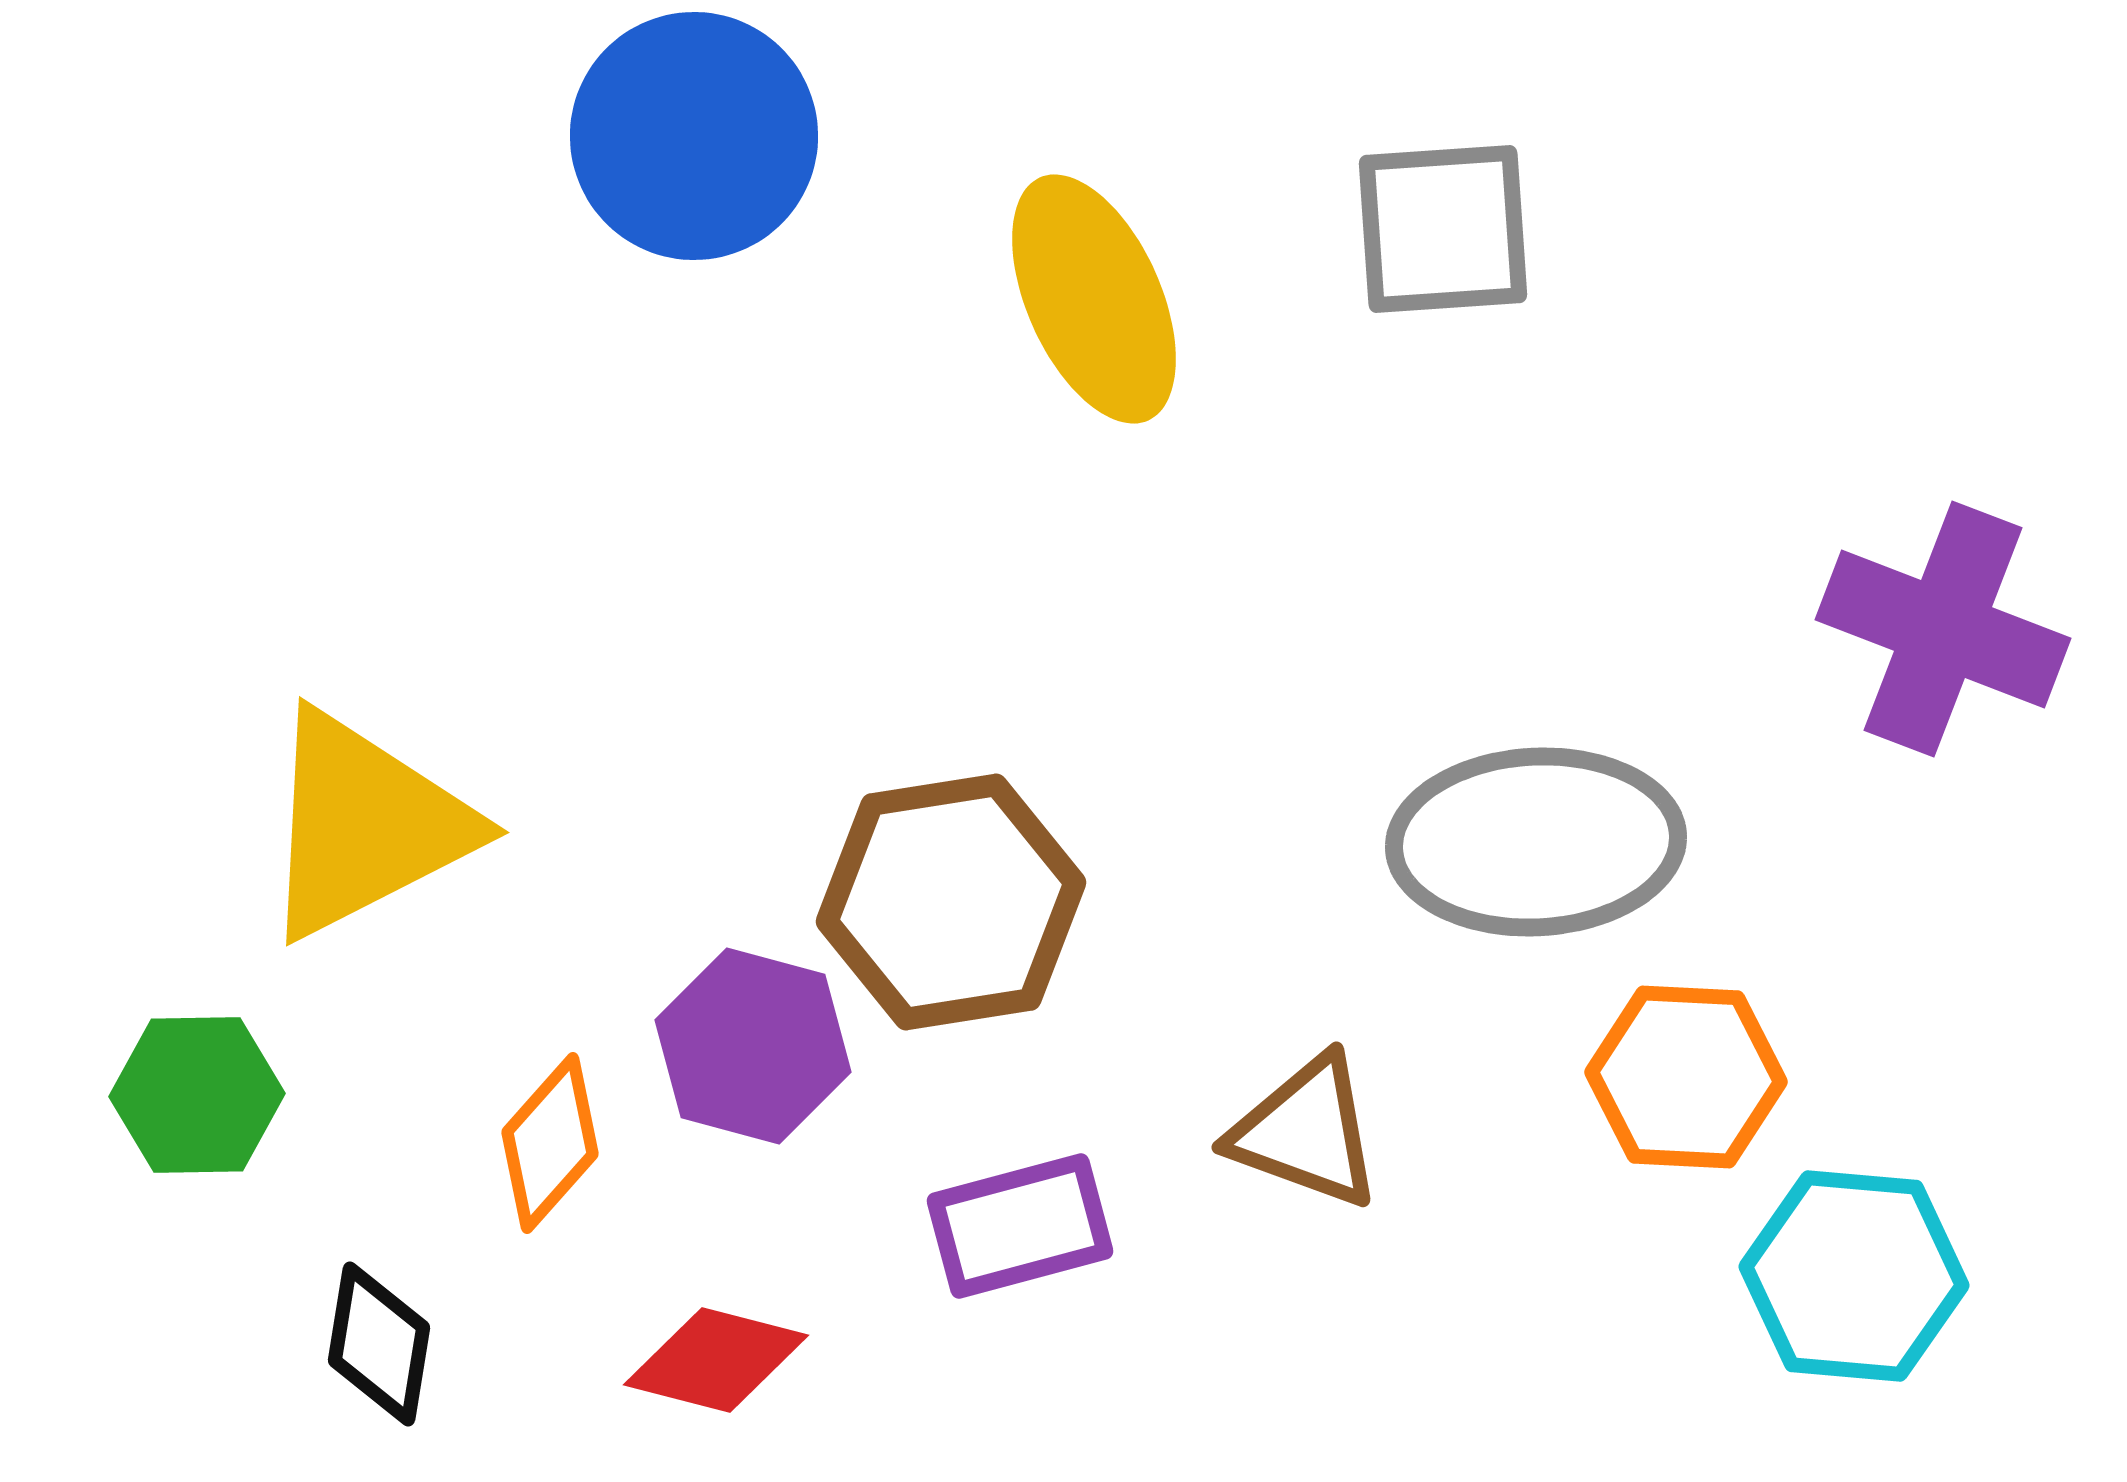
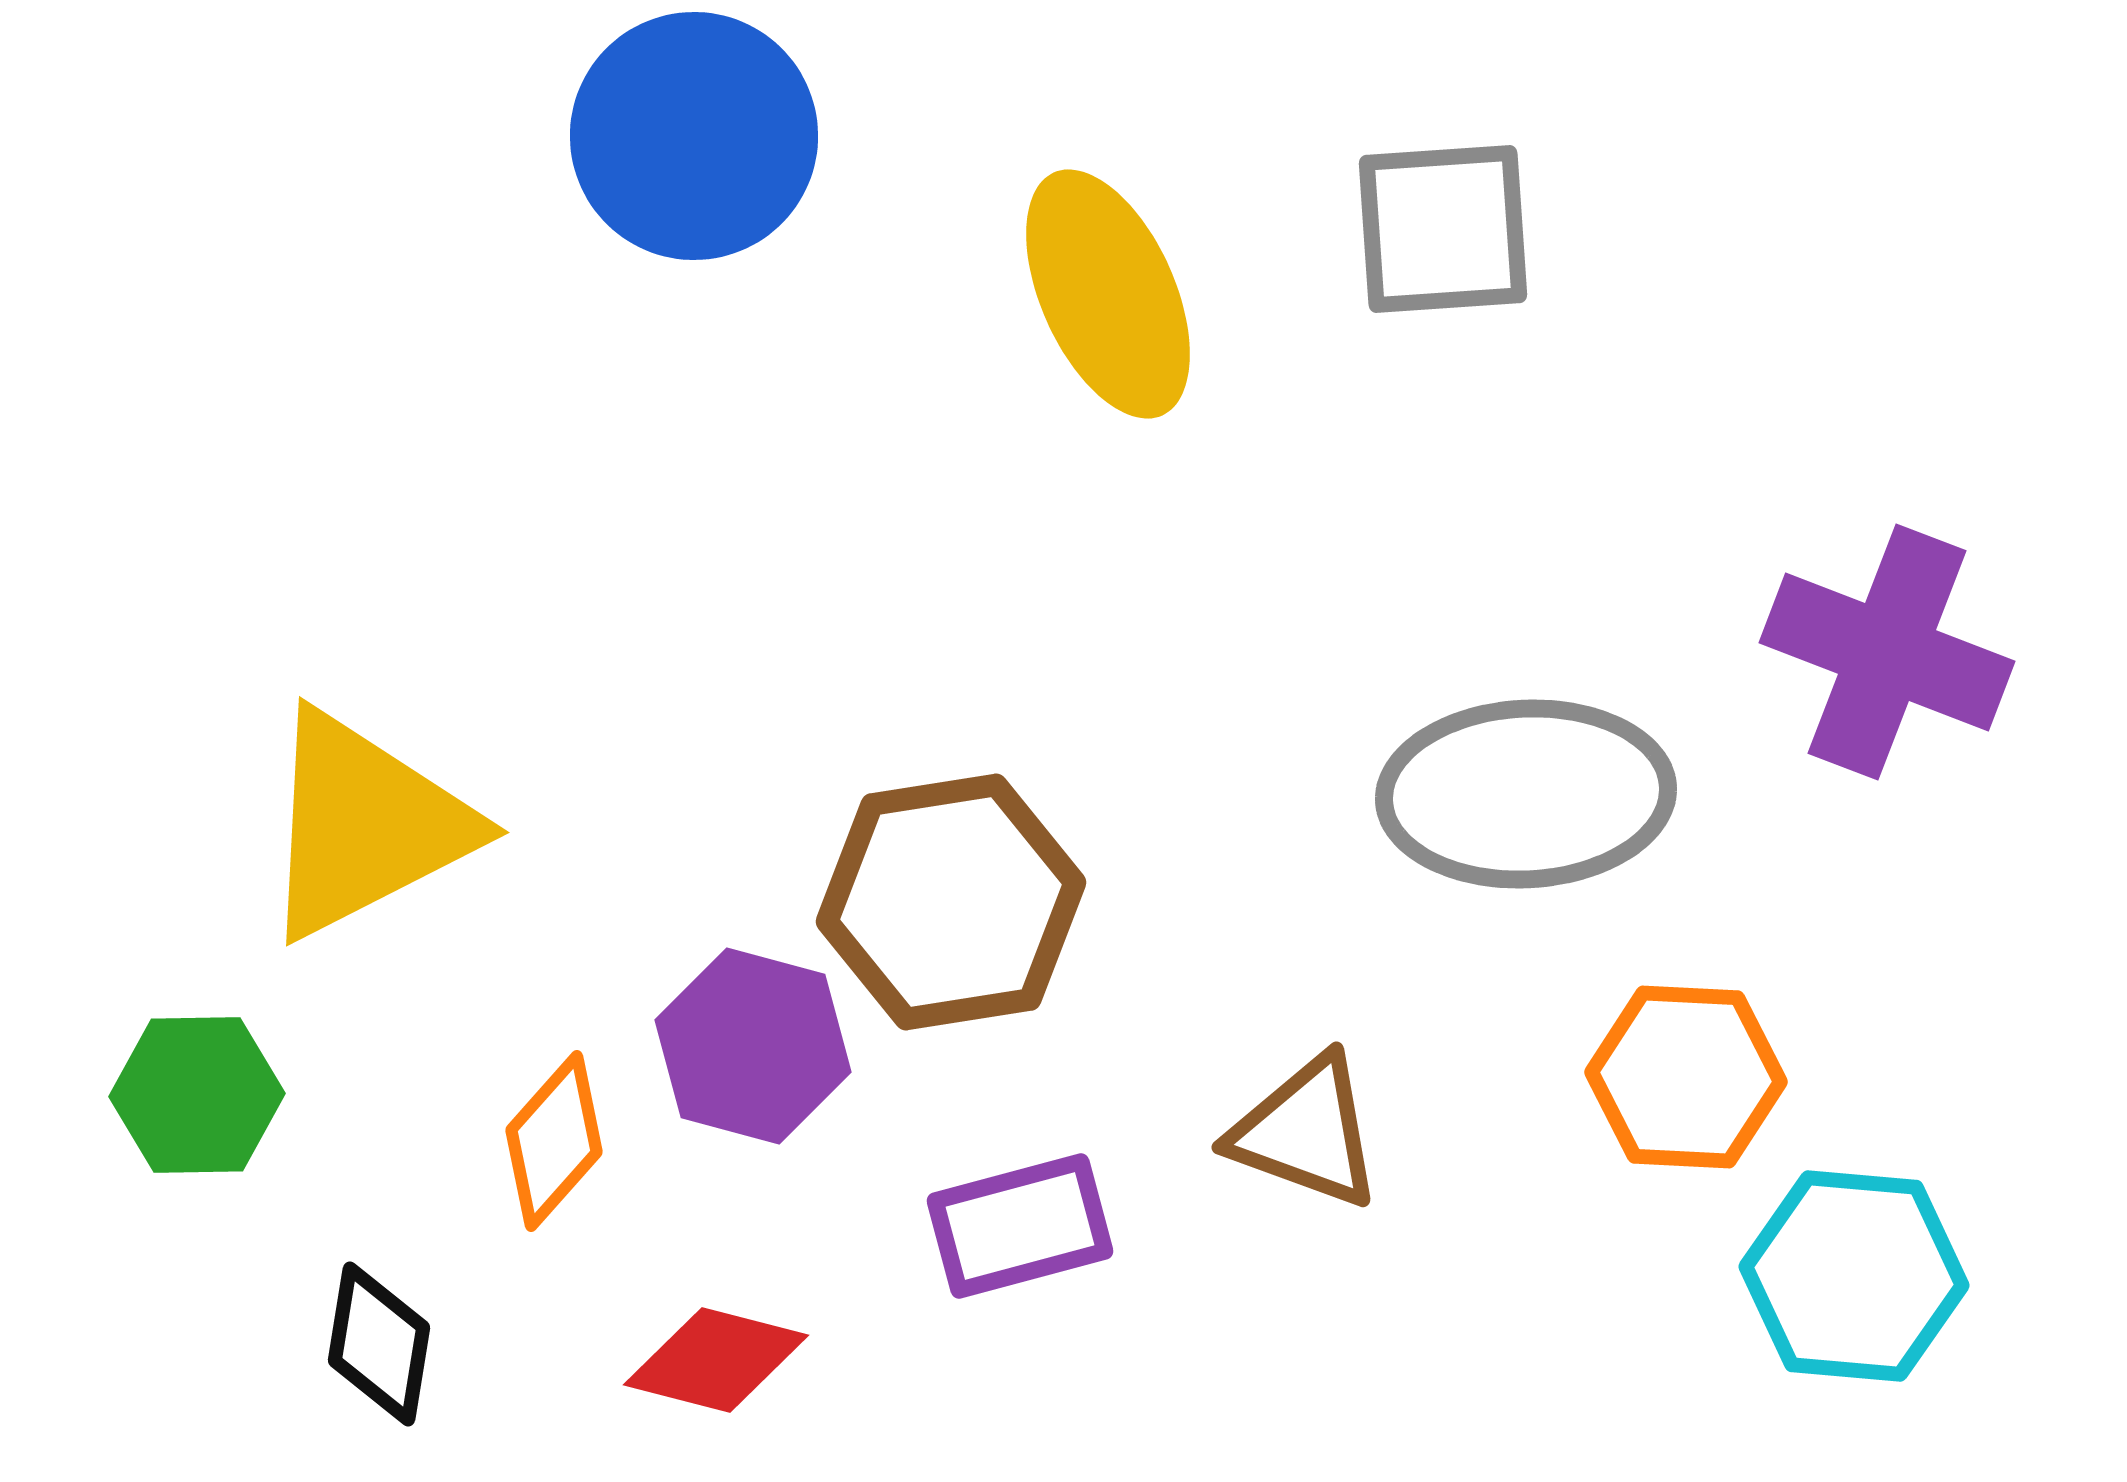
yellow ellipse: moved 14 px right, 5 px up
purple cross: moved 56 px left, 23 px down
gray ellipse: moved 10 px left, 48 px up
orange diamond: moved 4 px right, 2 px up
